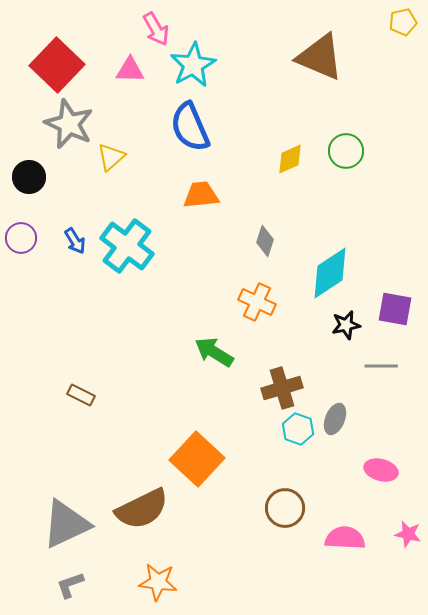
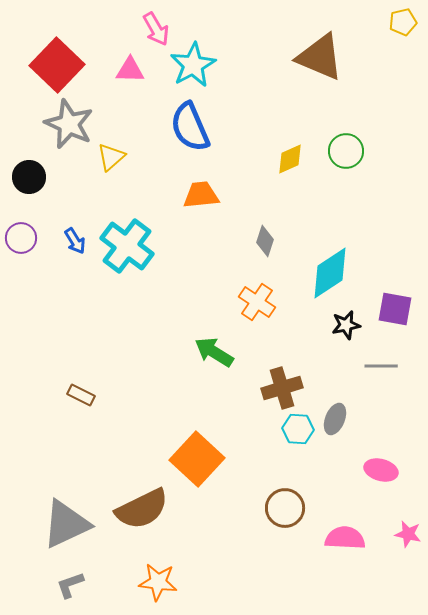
orange cross: rotated 9 degrees clockwise
cyan hexagon: rotated 16 degrees counterclockwise
